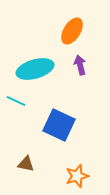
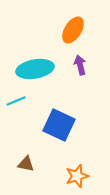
orange ellipse: moved 1 px right, 1 px up
cyan ellipse: rotated 6 degrees clockwise
cyan line: rotated 48 degrees counterclockwise
